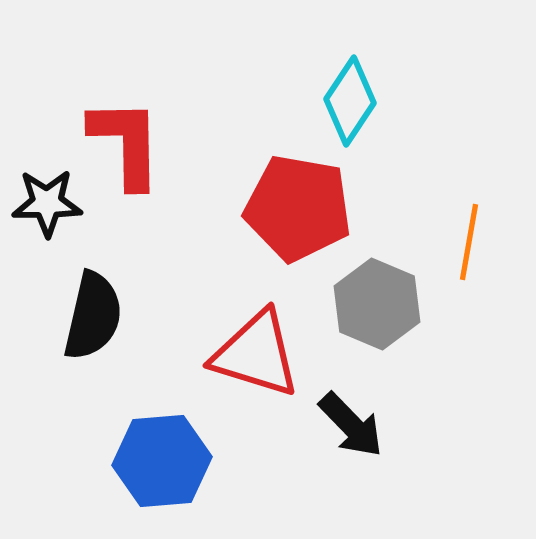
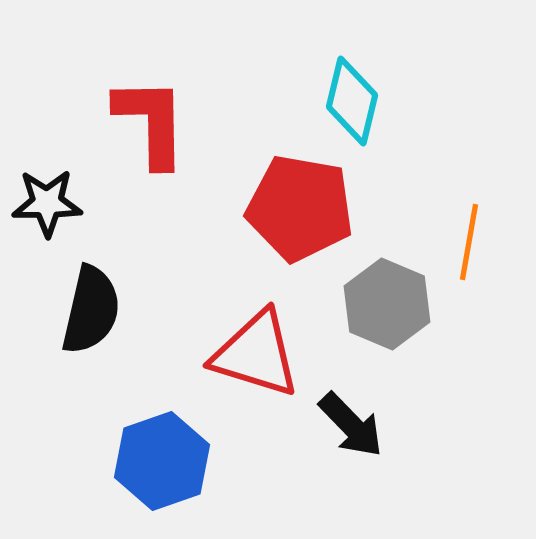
cyan diamond: moved 2 px right; rotated 20 degrees counterclockwise
red L-shape: moved 25 px right, 21 px up
red pentagon: moved 2 px right
gray hexagon: moved 10 px right
black semicircle: moved 2 px left, 6 px up
blue hexagon: rotated 14 degrees counterclockwise
